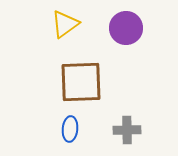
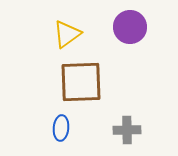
yellow triangle: moved 2 px right, 10 px down
purple circle: moved 4 px right, 1 px up
blue ellipse: moved 9 px left, 1 px up
